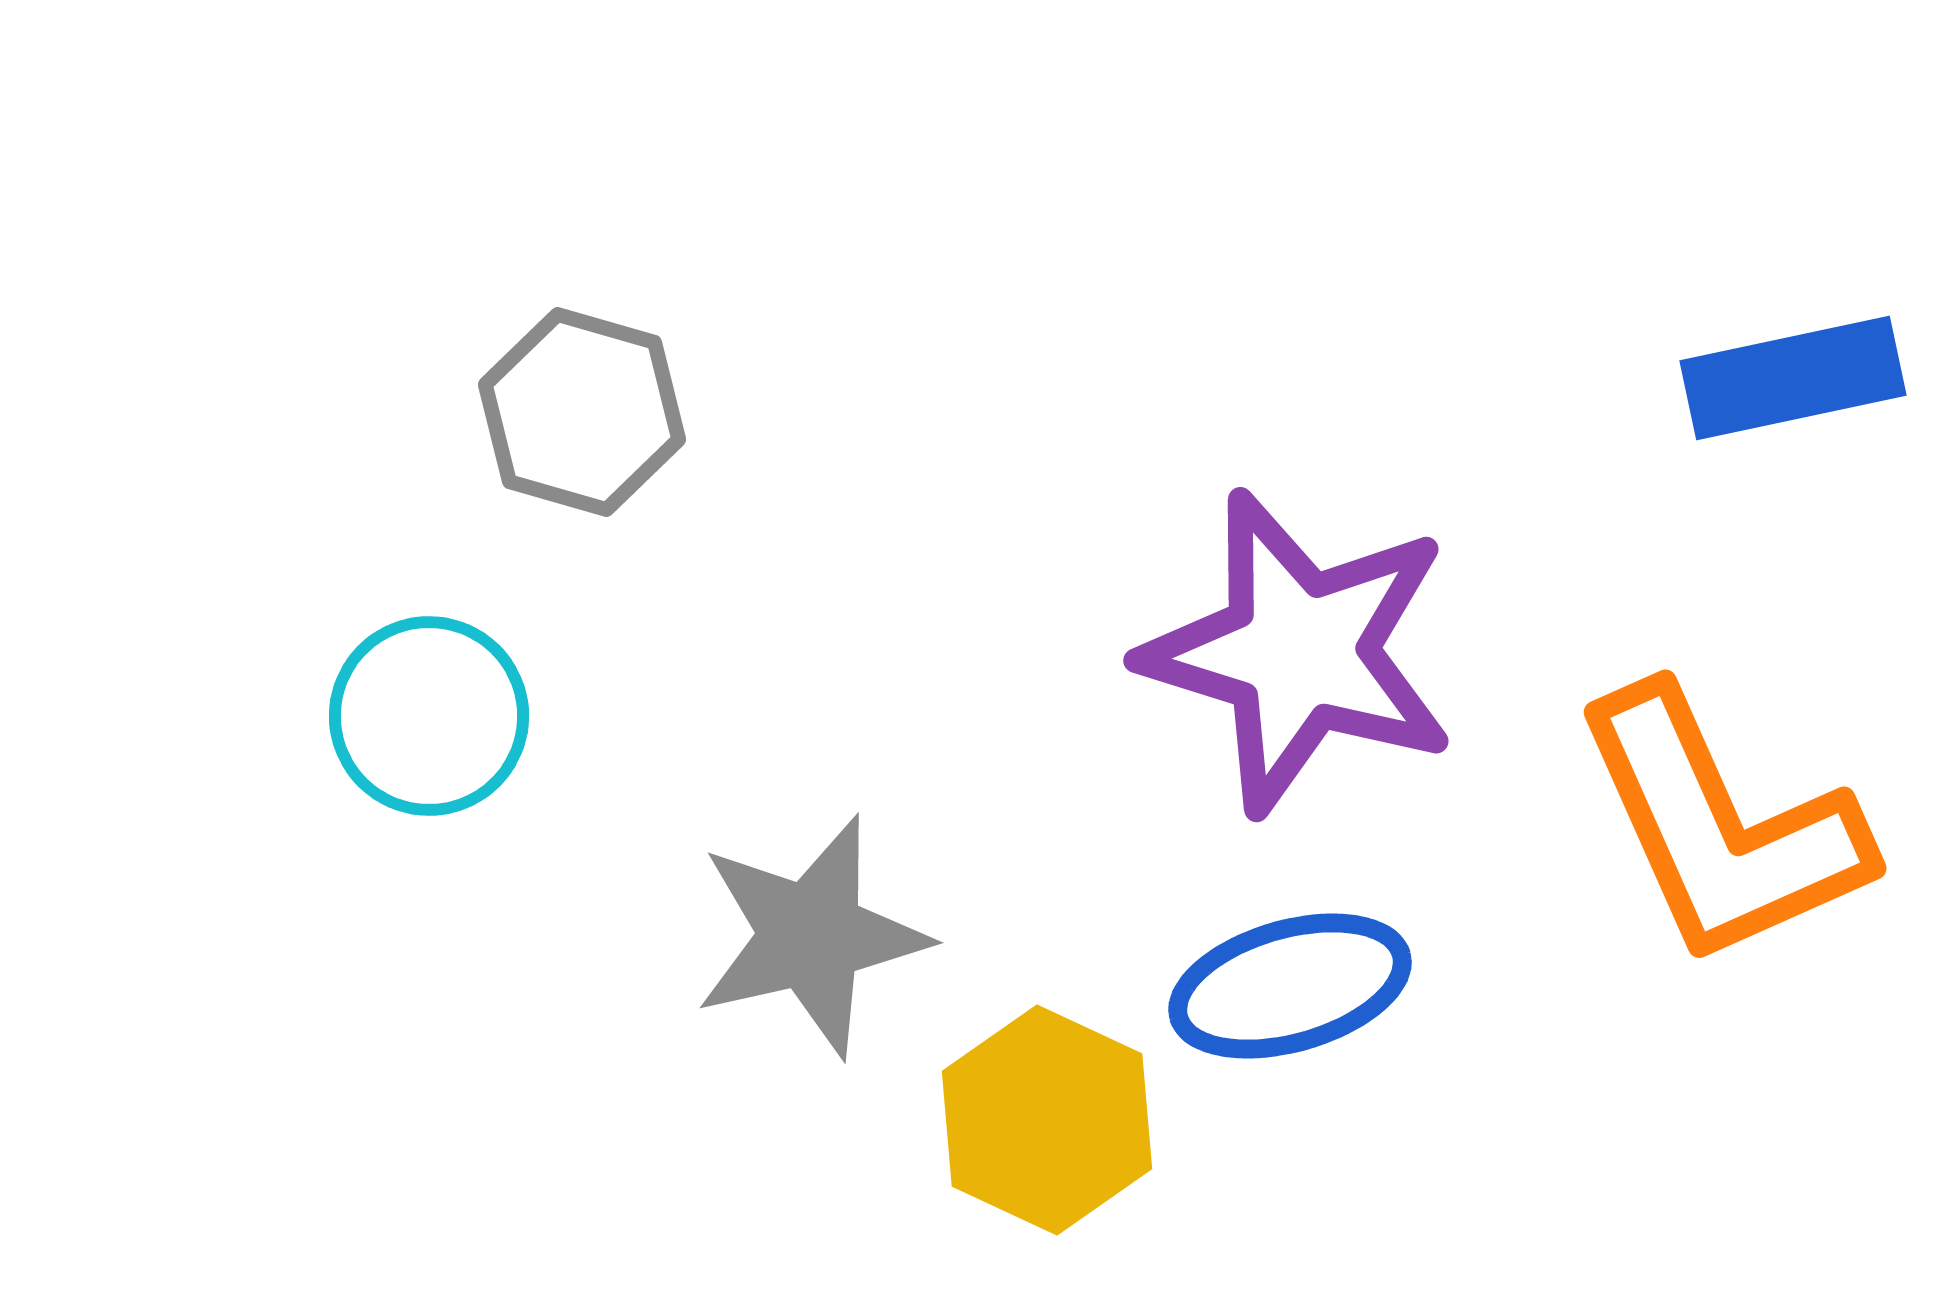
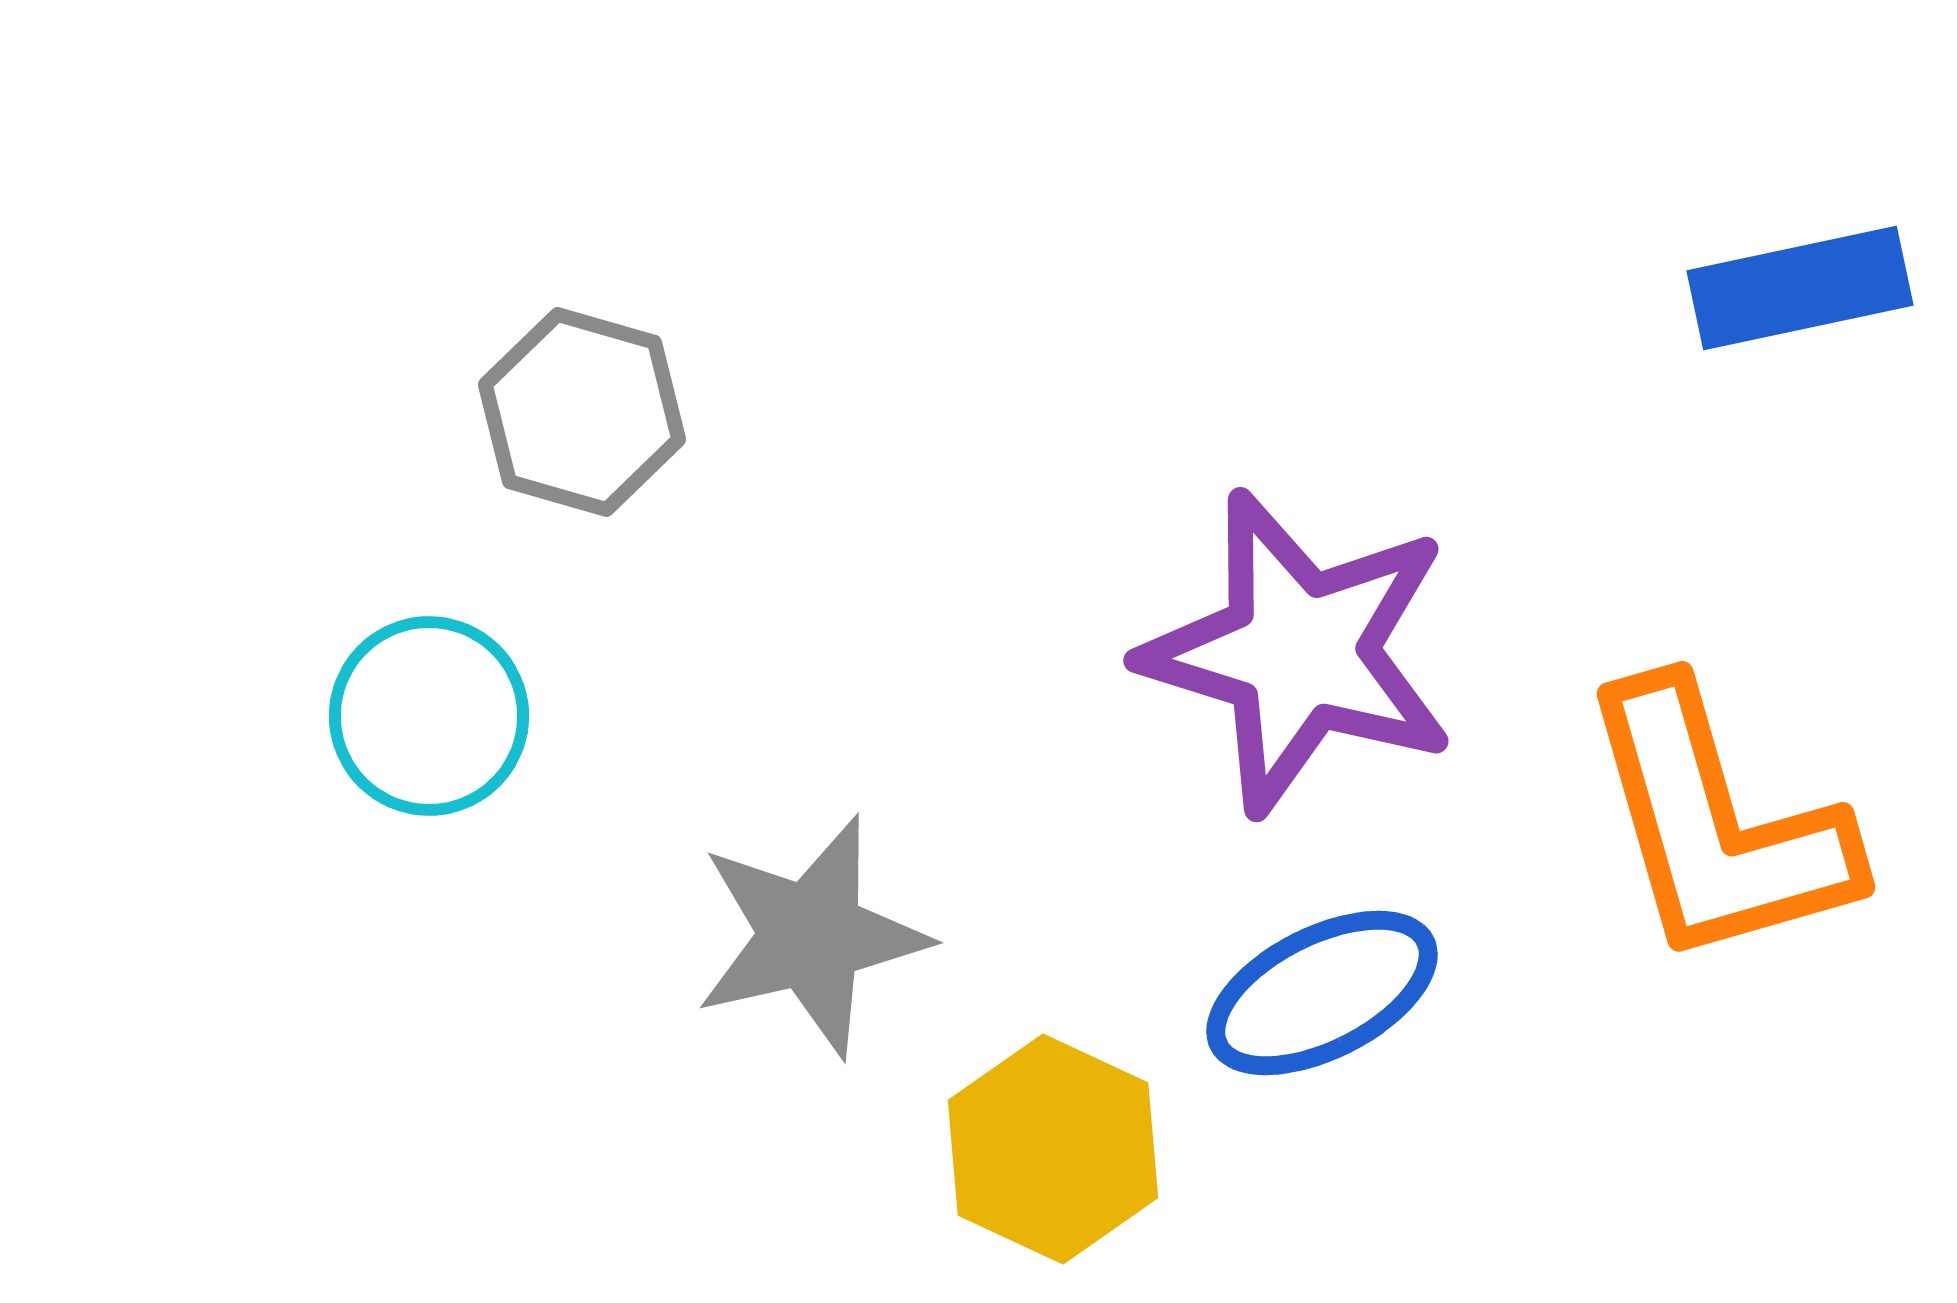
blue rectangle: moved 7 px right, 90 px up
orange L-shape: moved 4 px left, 2 px up; rotated 8 degrees clockwise
blue ellipse: moved 32 px right, 7 px down; rotated 11 degrees counterclockwise
yellow hexagon: moved 6 px right, 29 px down
